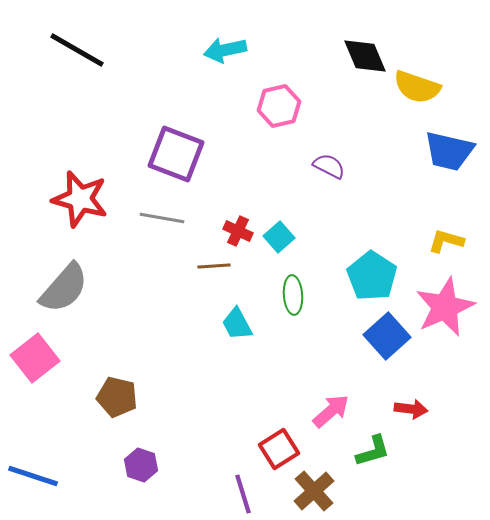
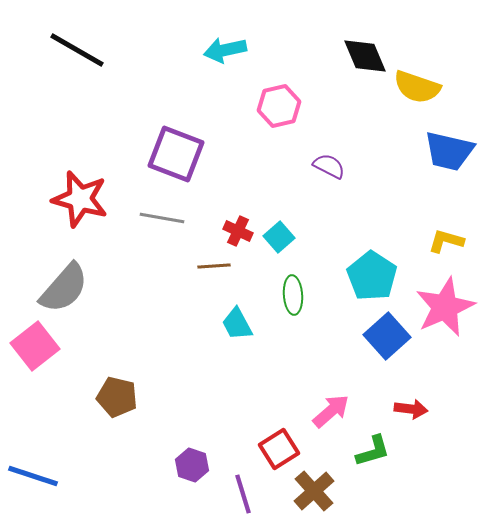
pink square: moved 12 px up
purple hexagon: moved 51 px right
